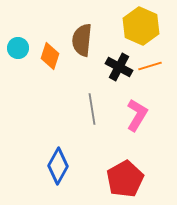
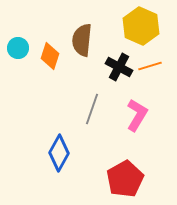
gray line: rotated 28 degrees clockwise
blue diamond: moved 1 px right, 13 px up
